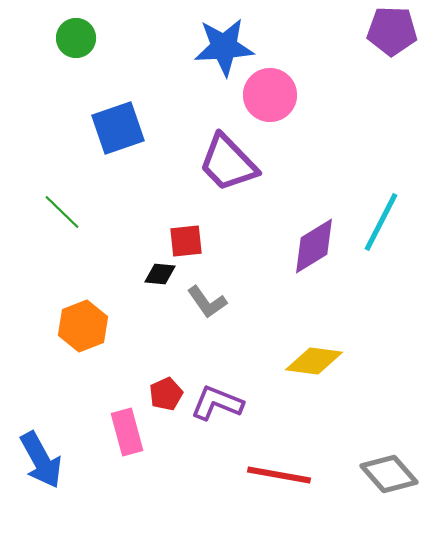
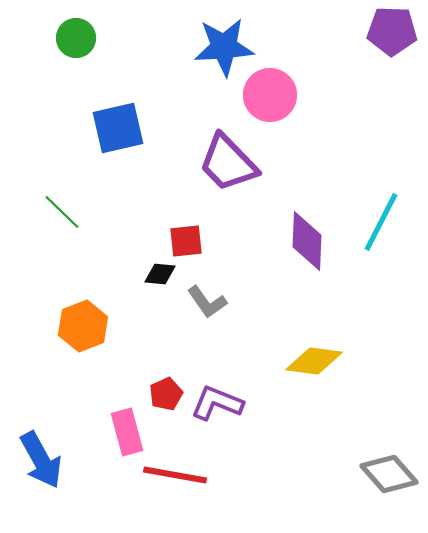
blue square: rotated 6 degrees clockwise
purple diamond: moved 7 px left, 5 px up; rotated 56 degrees counterclockwise
red line: moved 104 px left
